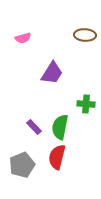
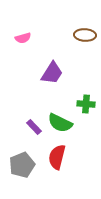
green semicircle: moved 4 px up; rotated 75 degrees counterclockwise
